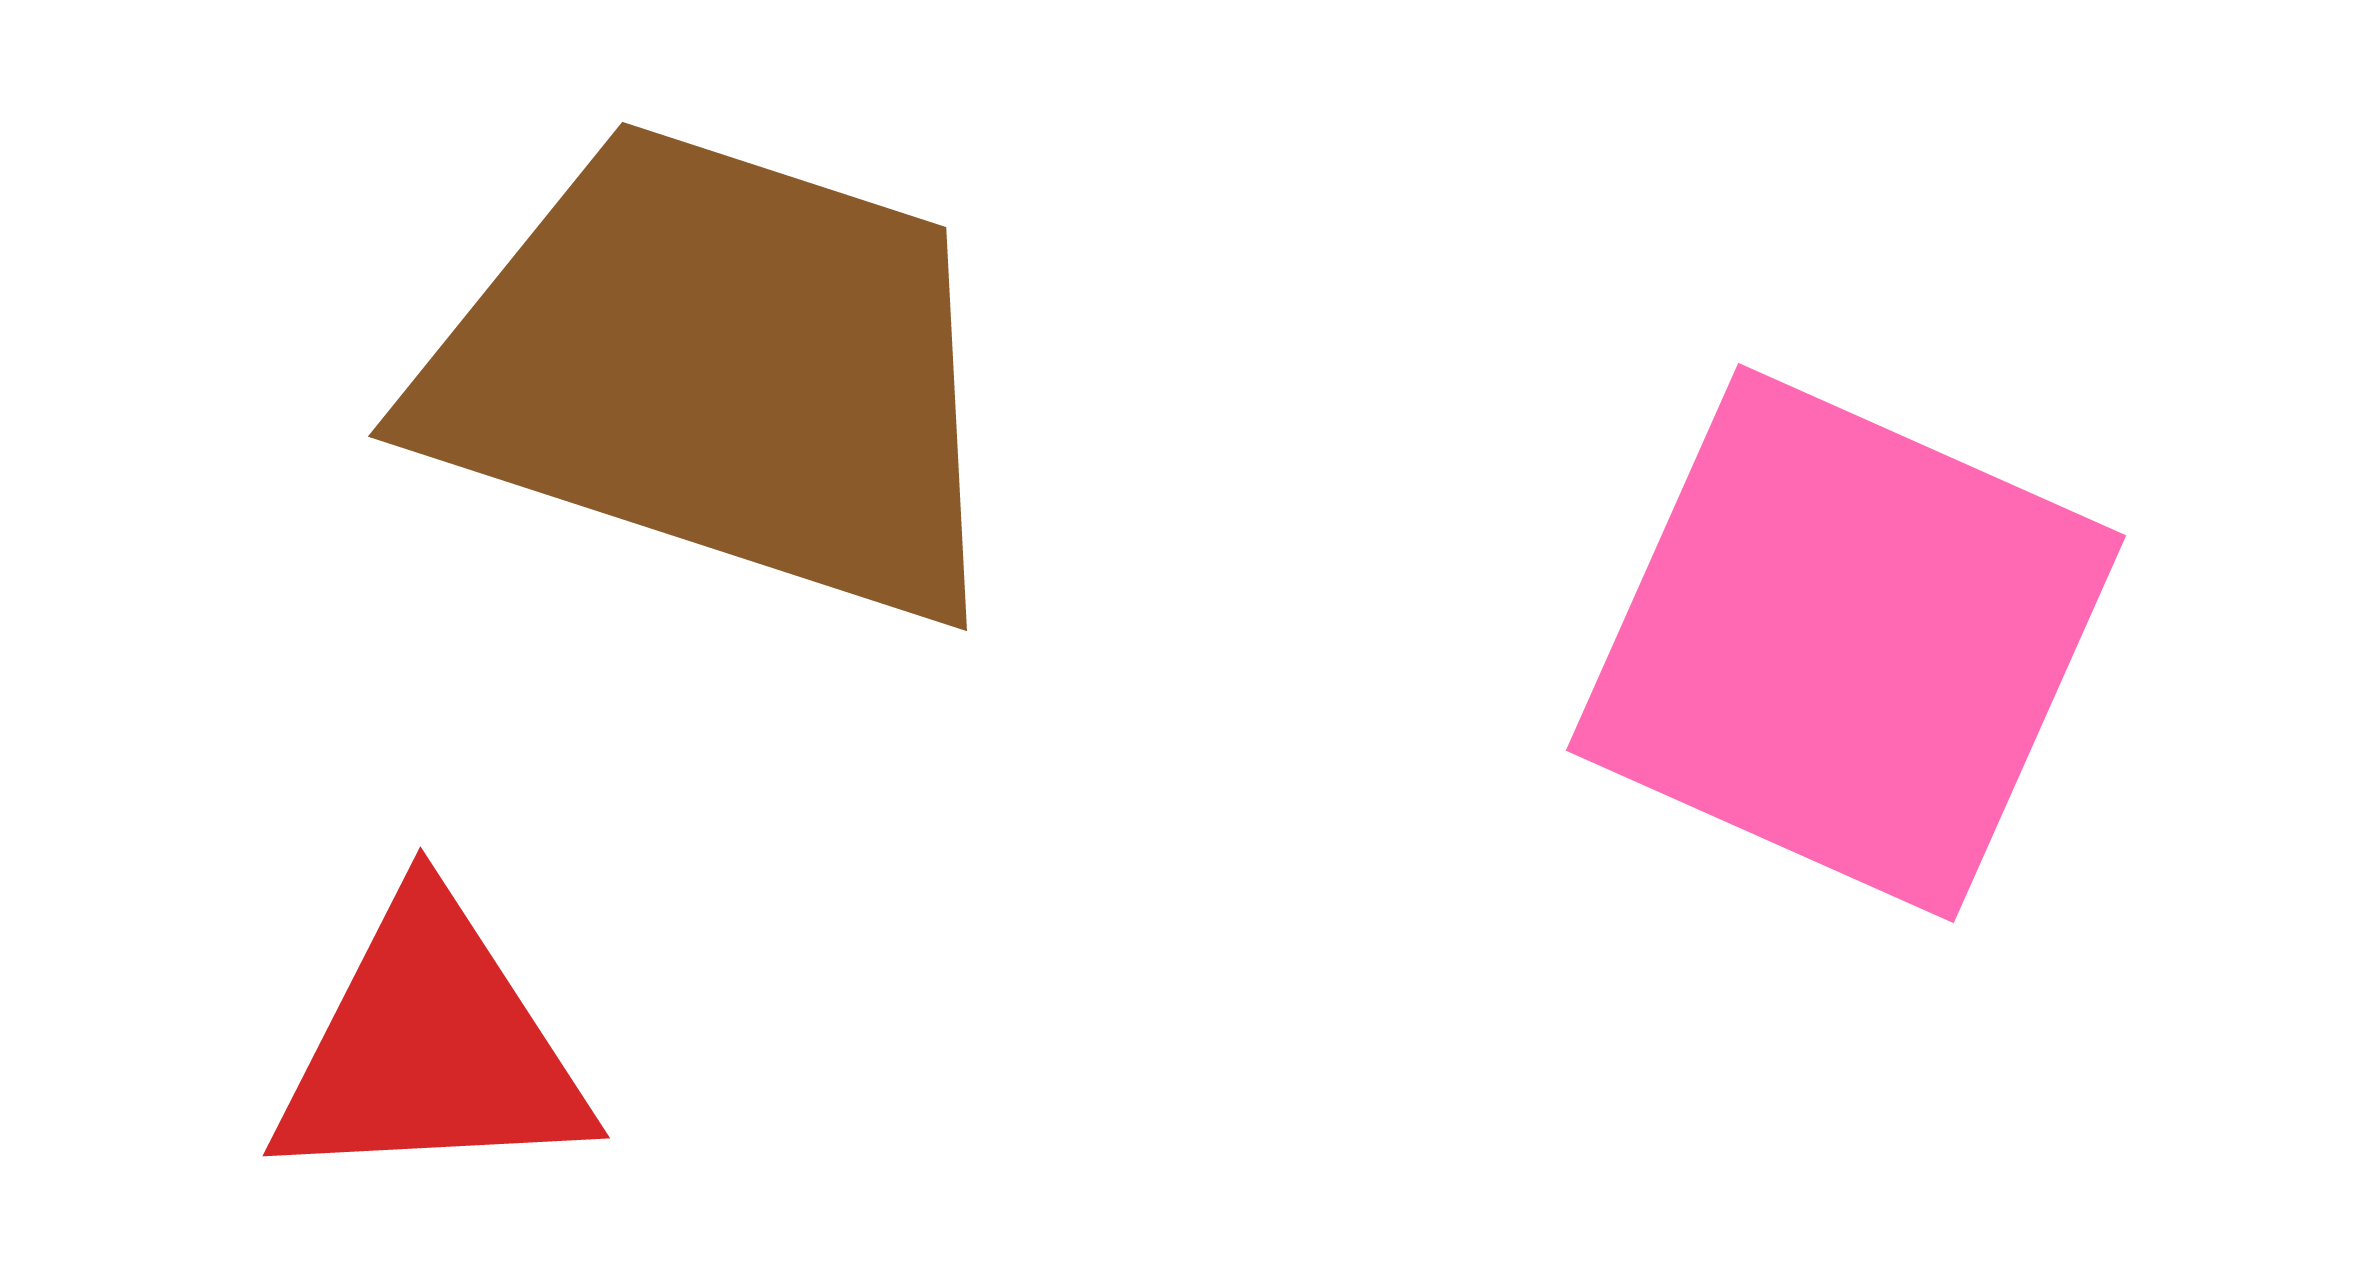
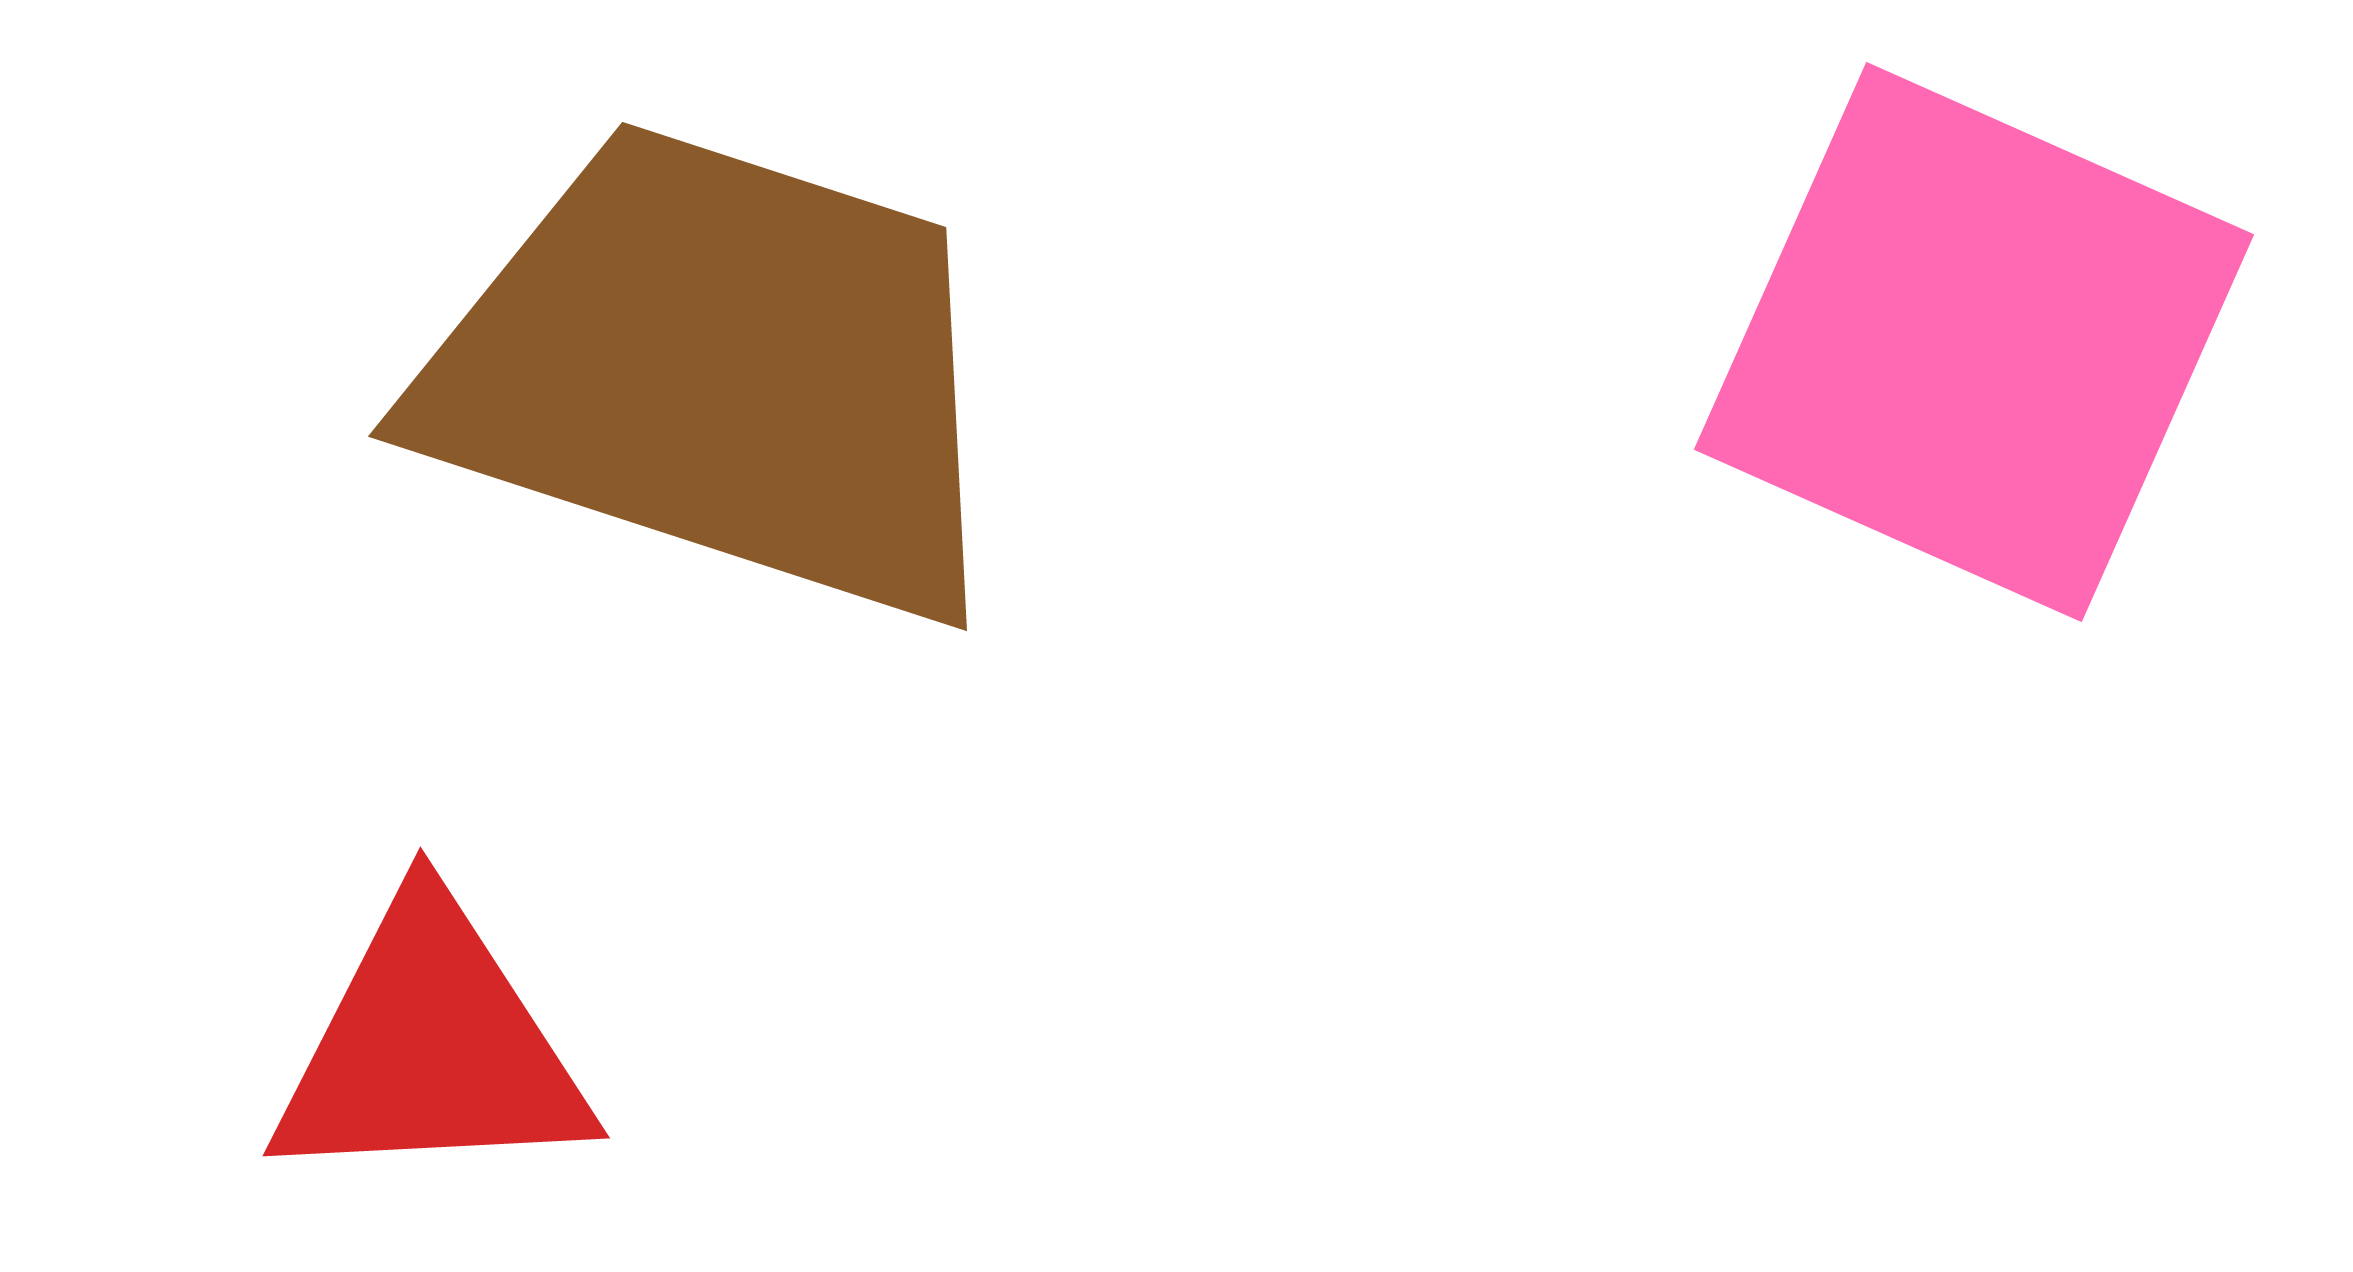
pink square: moved 128 px right, 301 px up
